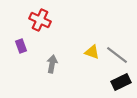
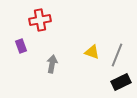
red cross: rotated 35 degrees counterclockwise
gray line: rotated 75 degrees clockwise
